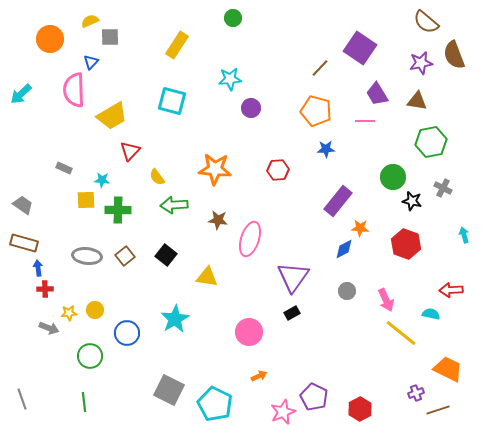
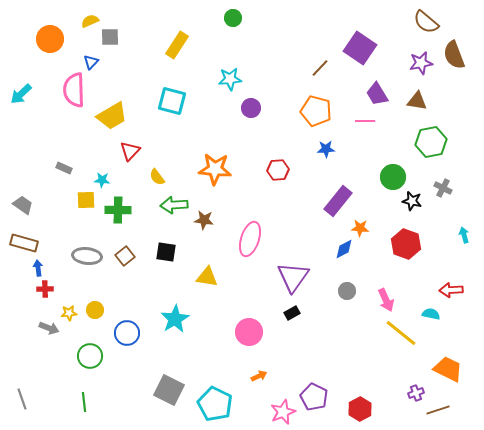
brown star at (218, 220): moved 14 px left
black square at (166, 255): moved 3 px up; rotated 30 degrees counterclockwise
